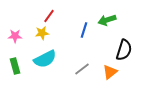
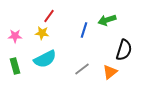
yellow star: rotated 16 degrees clockwise
